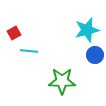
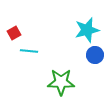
green star: moved 1 px left, 1 px down
